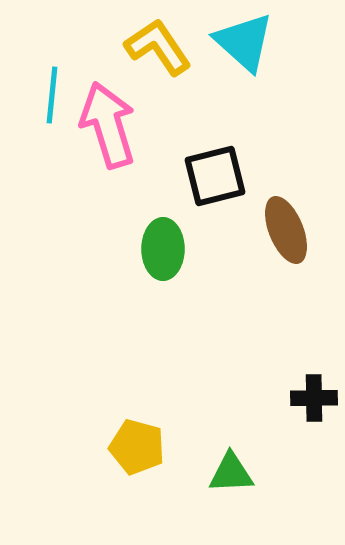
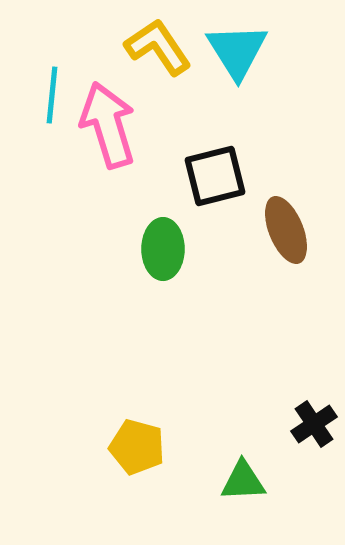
cyan triangle: moved 7 px left, 9 px down; rotated 16 degrees clockwise
black cross: moved 26 px down; rotated 33 degrees counterclockwise
green triangle: moved 12 px right, 8 px down
